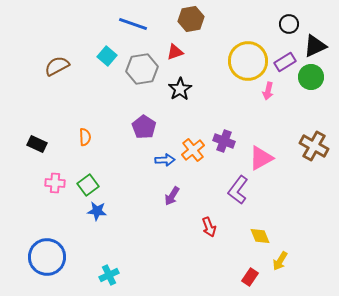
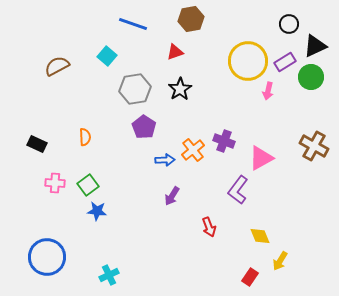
gray hexagon: moved 7 px left, 20 px down
